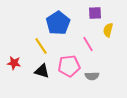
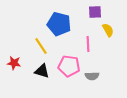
purple square: moved 1 px up
blue pentagon: moved 1 px right, 1 px down; rotated 25 degrees counterclockwise
yellow semicircle: rotated 136 degrees clockwise
pink line: rotated 28 degrees clockwise
pink pentagon: rotated 15 degrees clockwise
